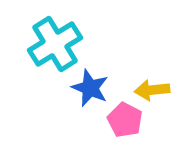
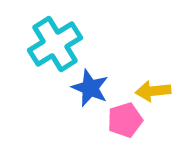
yellow arrow: moved 1 px right, 1 px down
pink pentagon: rotated 28 degrees clockwise
